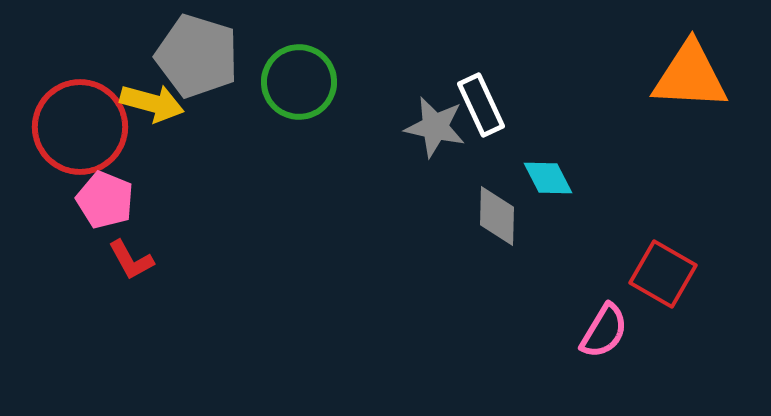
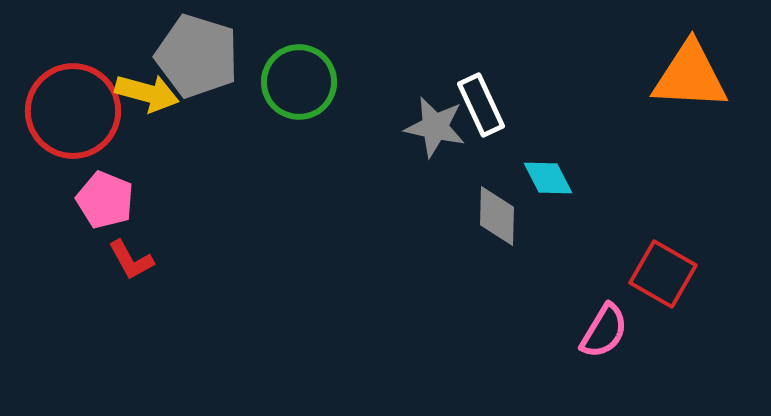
yellow arrow: moved 5 px left, 10 px up
red circle: moved 7 px left, 16 px up
